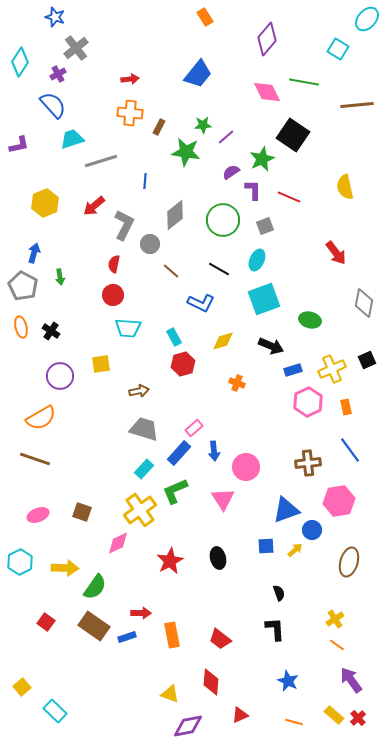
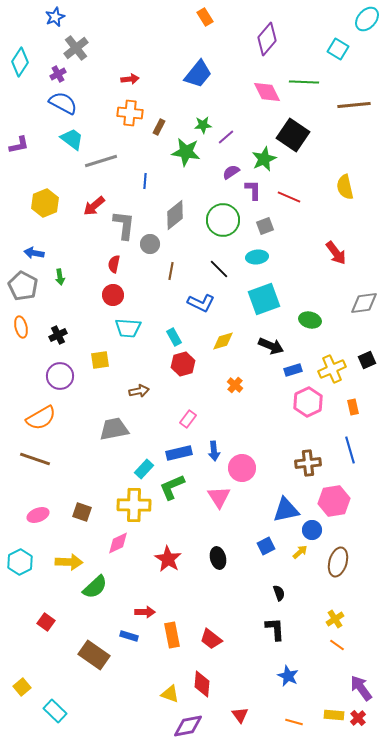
blue star at (55, 17): rotated 30 degrees clockwise
green line at (304, 82): rotated 8 degrees counterclockwise
blue semicircle at (53, 105): moved 10 px right, 2 px up; rotated 20 degrees counterclockwise
brown line at (357, 105): moved 3 px left
cyan trapezoid at (72, 139): rotated 55 degrees clockwise
green star at (262, 159): moved 2 px right
gray L-shape at (124, 225): rotated 20 degrees counterclockwise
blue arrow at (34, 253): rotated 96 degrees counterclockwise
cyan ellipse at (257, 260): moved 3 px up; rotated 60 degrees clockwise
black line at (219, 269): rotated 15 degrees clockwise
brown line at (171, 271): rotated 60 degrees clockwise
gray diamond at (364, 303): rotated 72 degrees clockwise
black cross at (51, 331): moved 7 px right, 4 px down; rotated 30 degrees clockwise
yellow square at (101, 364): moved 1 px left, 4 px up
orange cross at (237, 383): moved 2 px left, 2 px down; rotated 21 degrees clockwise
orange rectangle at (346, 407): moved 7 px right
pink rectangle at (194, 428): moved 6 px left, 9 px up; rotated 12 degrees counterclockwise
gray trapezoid at (144, 429): moved 30 px left; rotated 28 degrees counterclockwise
blue line at (350, 450): rotated 20 degrees clockwise
blue rectangle at (179, 453): rotated 35 degrees clockwise
pink circle at (246, 467): moved 4 px left, 1 px down
green L-shape at (175, 491): moved 3 px left, 4 px up
pink triangle at (223, 499): moved 4 px left, 2 px up
pink hexagon at (339, 501): moved 5 px left
yellow cross at (140, 510): moved 6 px left, 5 px up; rotated 36 degrees clockwise
blue triangle at (286, 510): rotated 8 degrees clockwise
blue square at (266, 546): rotated 24 degrees counterclockwise
yellow arrow at (295, 550): moved 5 px right, 2 px down
red star at (170, 561): moved 2 px left, 2 px up; rotated 12 degrees counterclockwise
brown ellipse at (349, 562): moved 11 px left
yellow arrow at (65, 568): moved 4 px right, 6 px up
green semicircle at (95, 587): rotated 12 degrees clockwise
red arrow at (141, 613): moved 4 px right, 1 px up
brown rectangle at (94, 626): moved 29 px down
blue rectangle at (127, 637): moved 2 px right, 1 px up; rotated 36 degrees clockwise
red trapezoid at (220, 639): moved 9 px left
purple arrow at (351, 680): moved 10 px right, 8 px down
blue star at (288, 681): moved 5 px up
red diamond at (211, 682): moved 9 px left, 2 px down
red triangle at (240, 715): rotated 42 degrees counterclockwise
yellow rectangle at (334, 715): rotated 36 degrees counterclockwise
